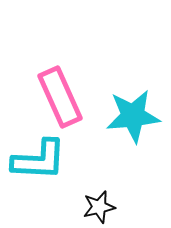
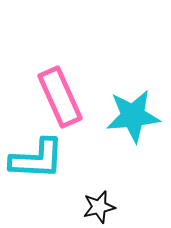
cyan L-shape: moved 2 px left, 1 px up
